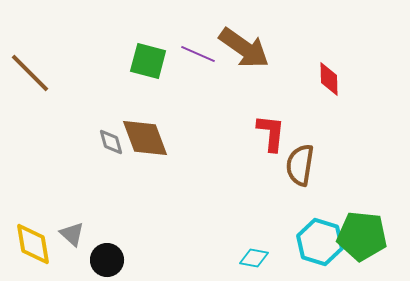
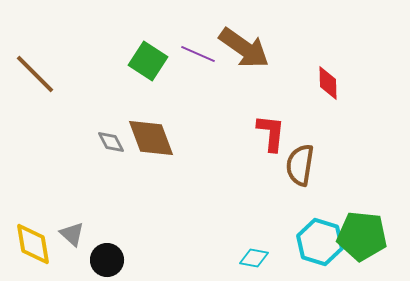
green square: rotated 18 degrees clockwise
brown line: moved 5 px right, 1 px down
red diamond: moved 1 px left, 4 px down
brown diamond: moved 6 px right
gray diamond: rotated 12 degrees counterclockwise
